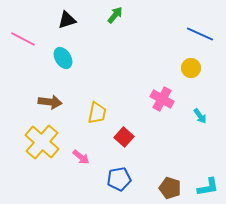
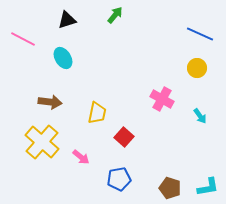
yellow circle: moved 6 px right
